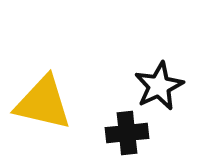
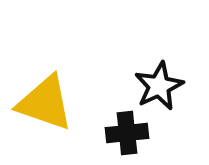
yellow triangle: moved 2 px right; rotated 6 degrees clockwise
